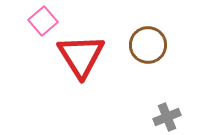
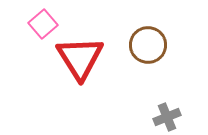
pink square: moved 3 px down
red triangle: moved 1 px left, 2 px down
